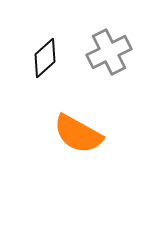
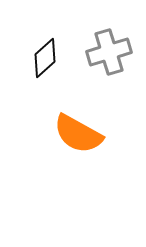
gray cross: rotated 9 degrees clockwise
